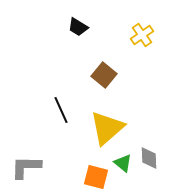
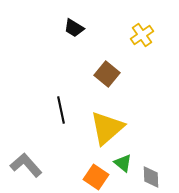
black trapezoid: moved 4 px left, 1 px down
brown square: moved 3 px right, 1 px up
black line: rotated 12 degrees clockwise
gray diamond: moved 2 px right, 19 px down
gray L-shape: moved 2 px up; rotated 48 degrees clockwise
orange square: rotated 20 degrees clockwise
